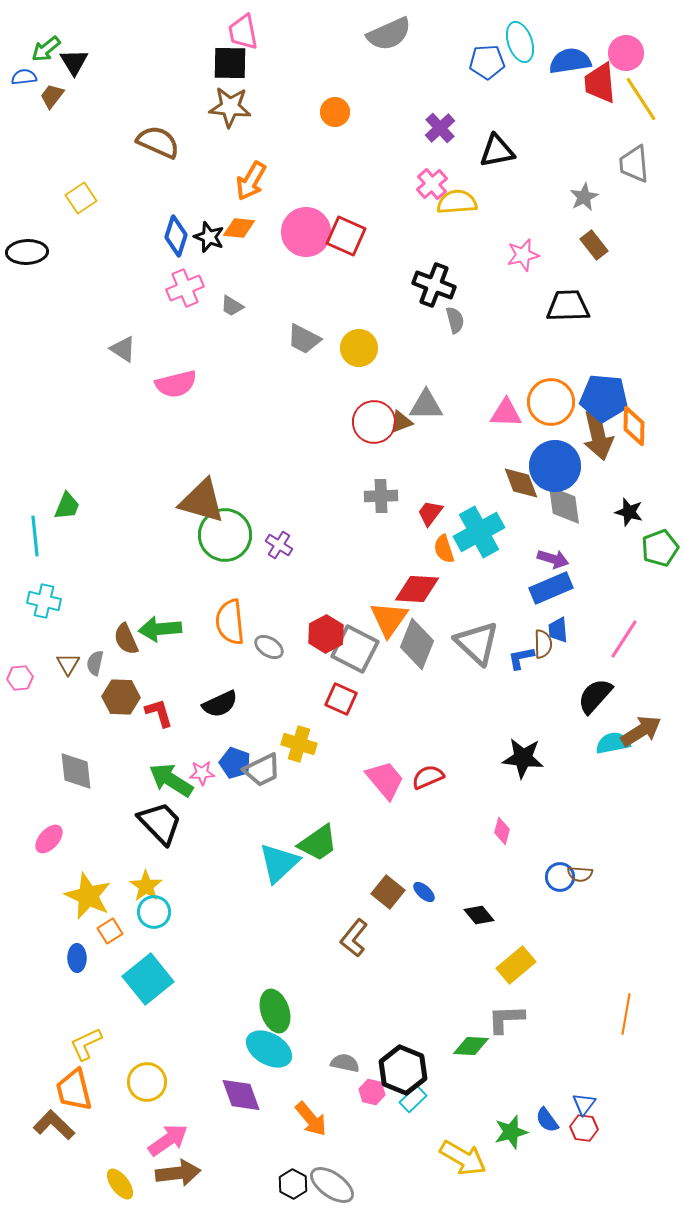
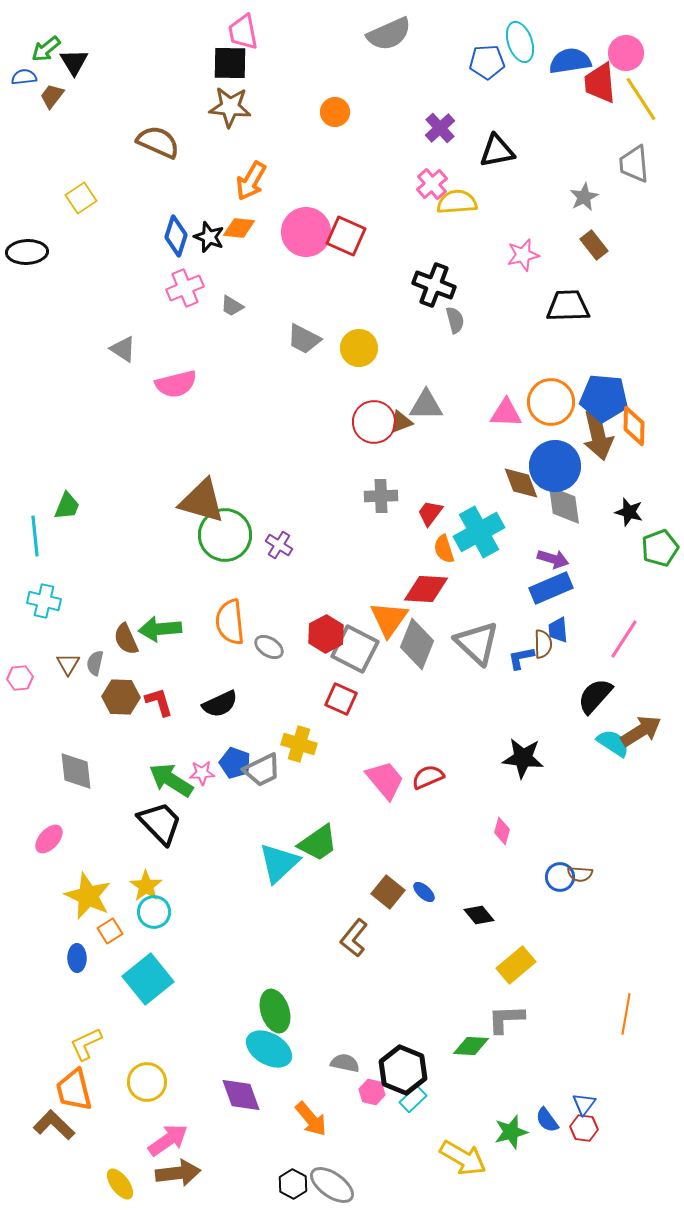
red diamond at (417, 589): moved 9 px right
red L-shape at (159, 713): moved 11 px up
cyan semicircle at (613, 743): rotated 44 degrees clockwise
